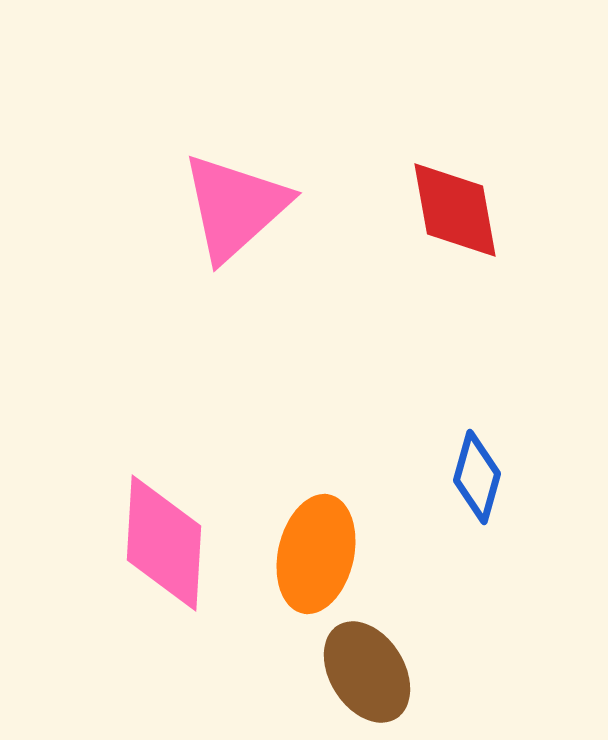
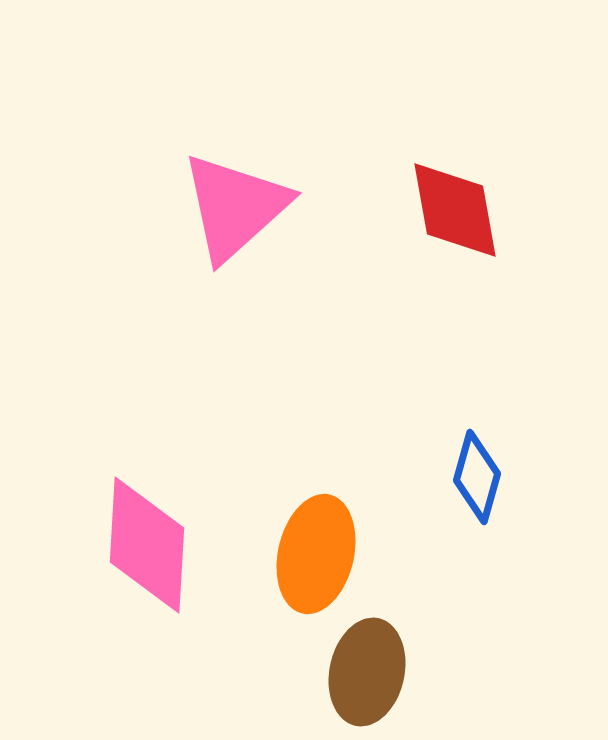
pink diamond: moved 17 px left, 2 px down
brown ellipse: rotated 44 degrees clockwise
